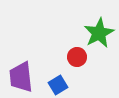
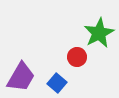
purple trapezoid: rotated 144 degrees counterclockwise
blue square: moved 1 px left, 2 px up; rotated 18 degrees counterclockwise
